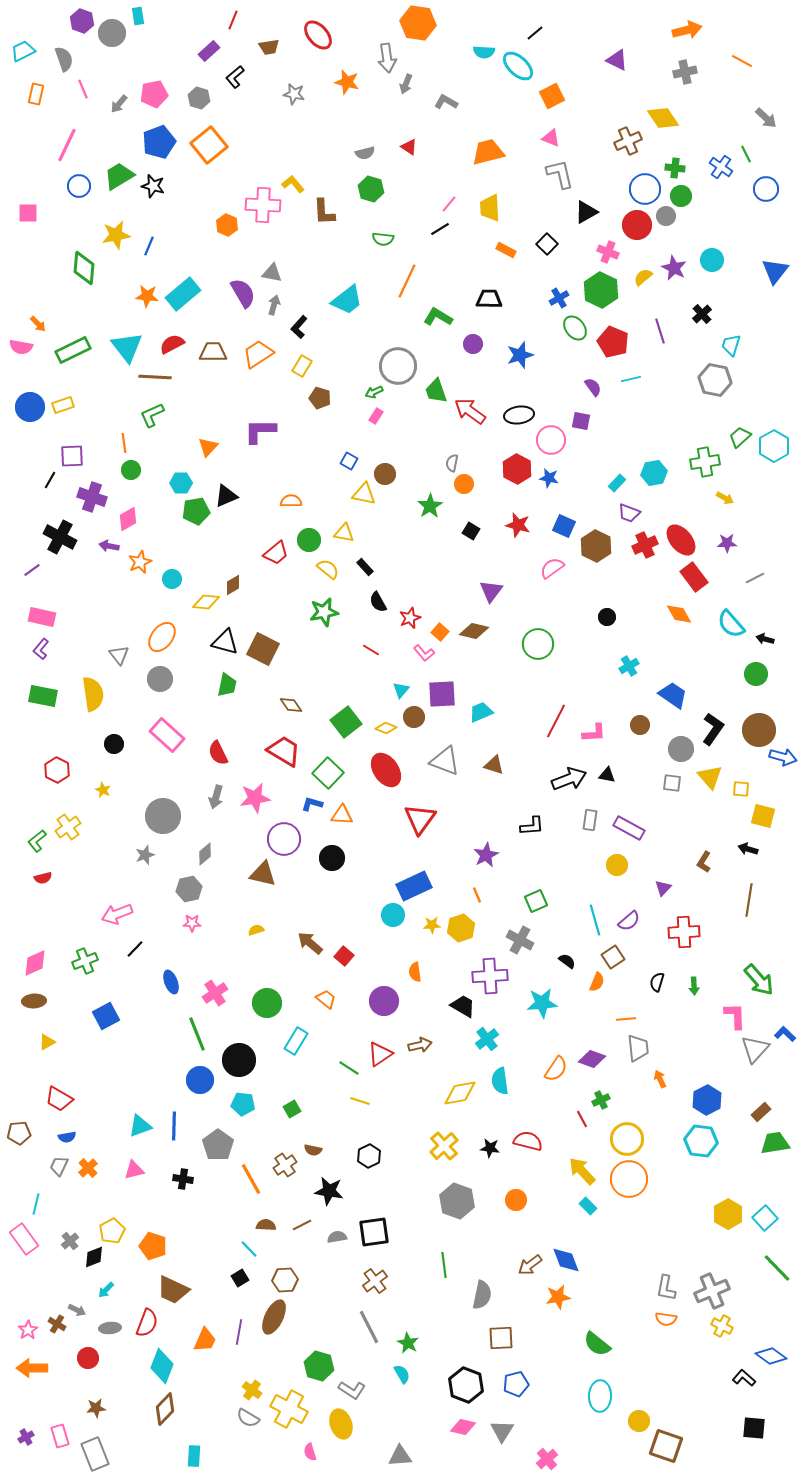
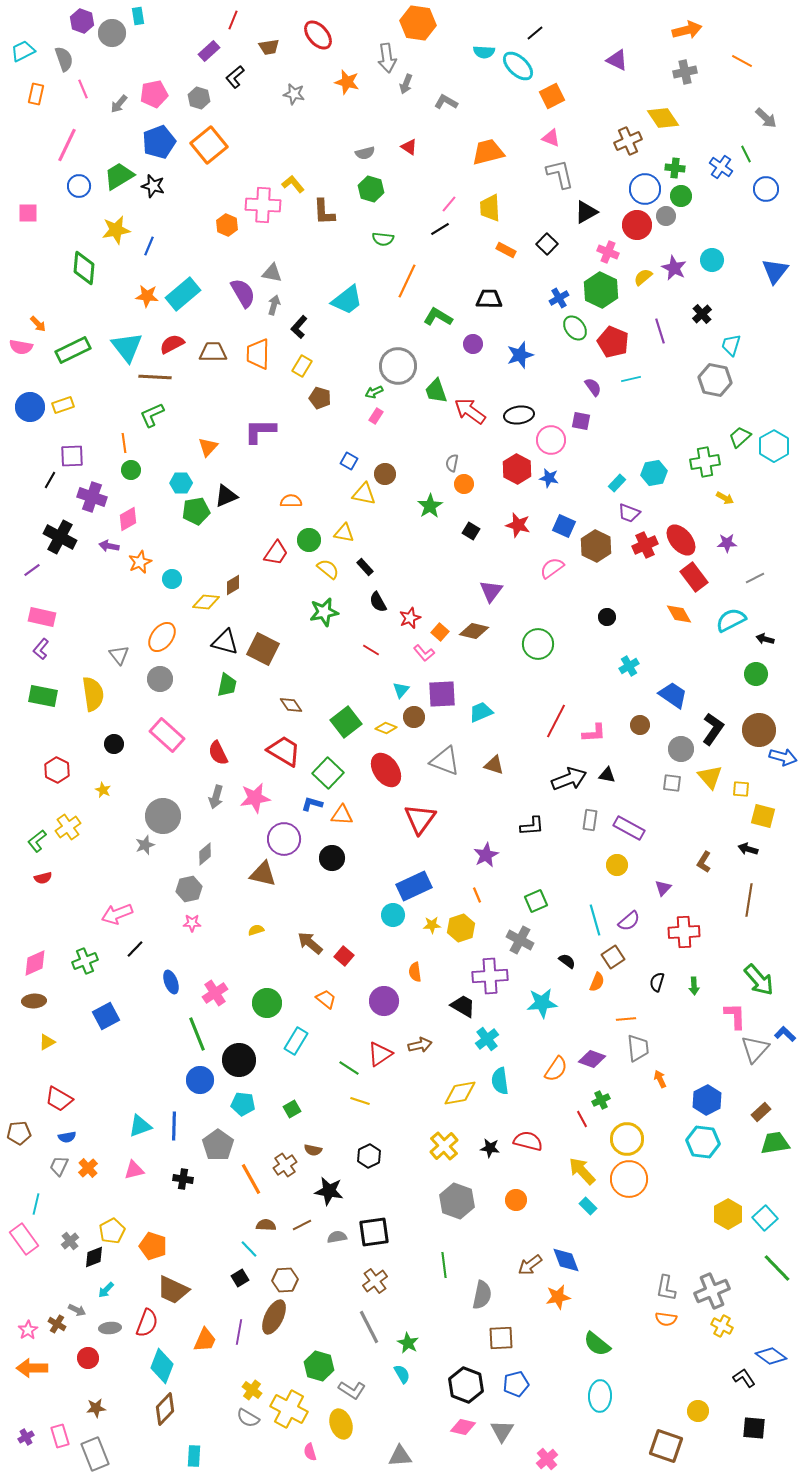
yellow star at (116, 235): moved 5 px up
orange trapezoid at (258, 354): rotated 56 degrees counterclockwise
red trapezoid at (276, 553): rotated 16 degrees counterclockwise
cyan semicircle at (731, 624): moved 4 px up; rotated 104 degrees clockwise
gray star at (145, 855): moved 10 px up
cyan hexagon at (701, 1141): moved 2 px right, 1 px down
black L-shape at (744, 1378): rotated 15 degrees clockwise
yellow circle at (639, 1421): moved 59 px right, 10 px up
